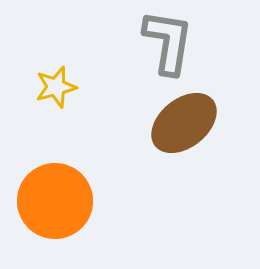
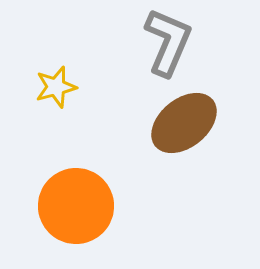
gray L-shape: rotated 14 degrees clockwise
orange circle: moved 21 px right, 5 px down
